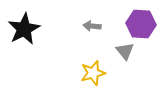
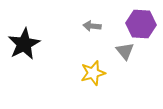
black star: moved 15 px down
